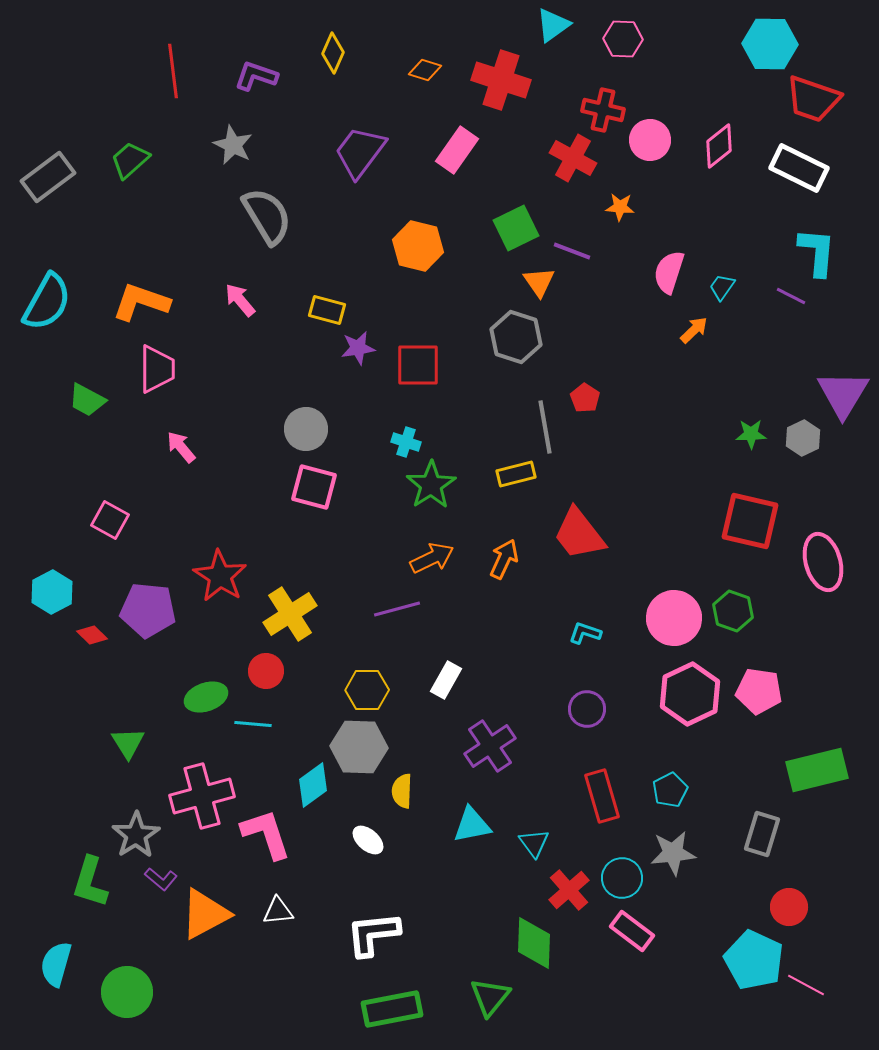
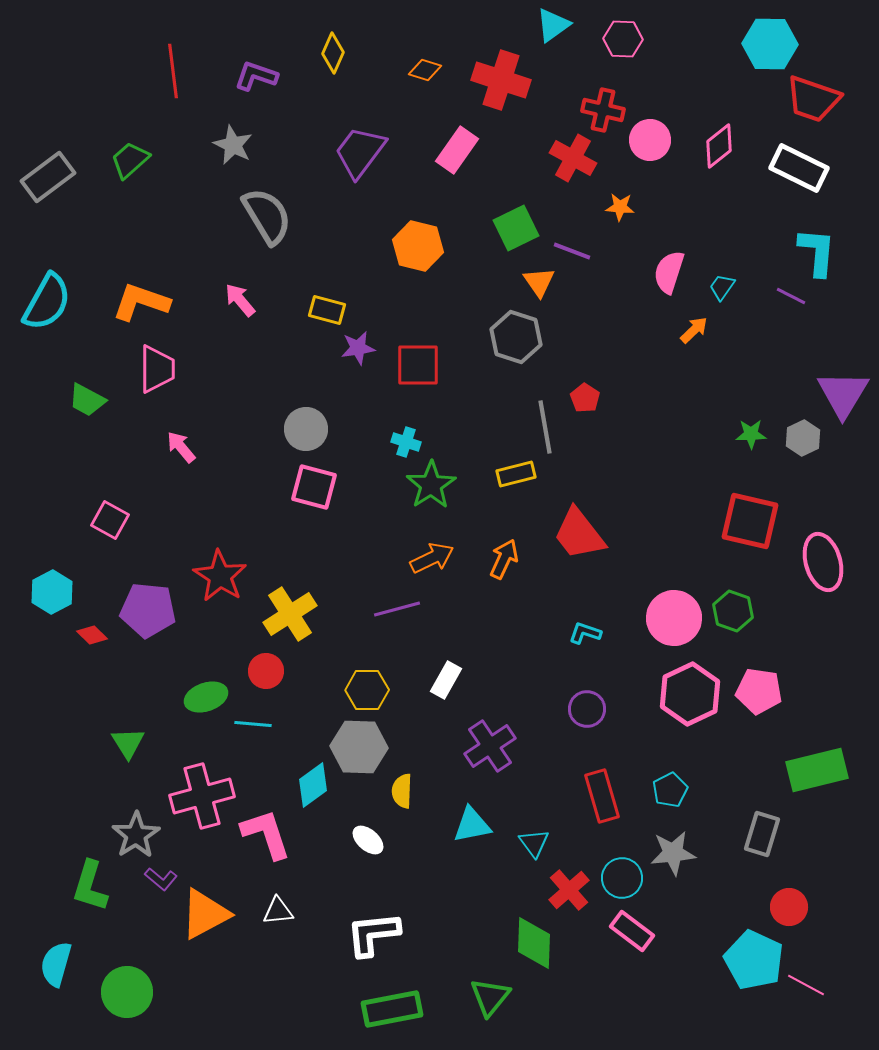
green L-shape at (90, 882): moved 4 px down
